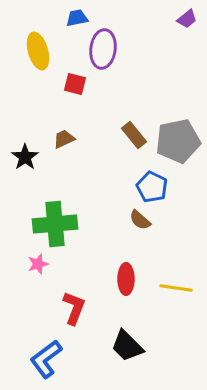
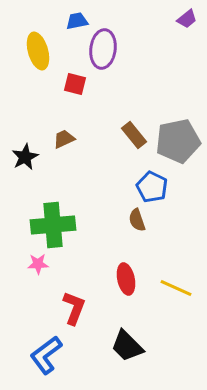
blue trapezoid: moved 3 px down
black star: rotated 8 degrees clockwise
brown semicircle: moved 3 px left; rotated 30 degrees clockwise
green cross: moved 2 px left, 1 px down
pink star: rotated 15 degrees clockwise
red ellipse: rotated 12 degrees counterclockwise
yellow line: rotated 16 degrees clockwise
blue L-shape: moved 4 px up
